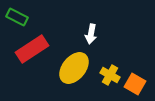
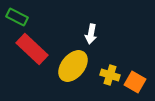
red rectangle: rotated 76 degrees clockwise
yellow ellipse: moved 1 px left, 2 px up
yellow cross: rotated 12 degrees counterclockwise
orange square: moved 2 px up
